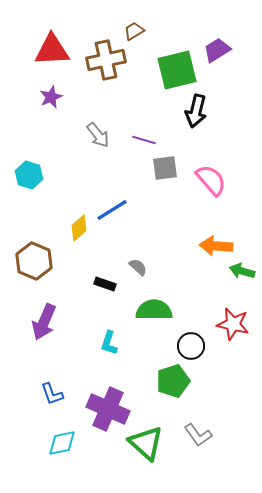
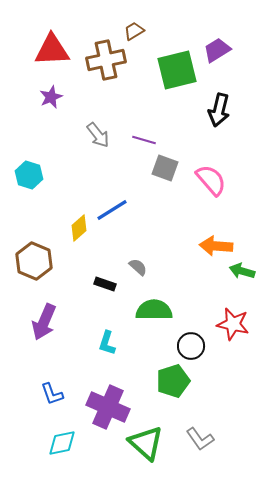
black arrow: moved 23 px right, 1 px up
gray square: rotated 28 degrees clockwise
cyan L-shape: moved 2 px left
purple cross: moved 2 px up
gray L-shape: moved 2 px right, 4 px down
